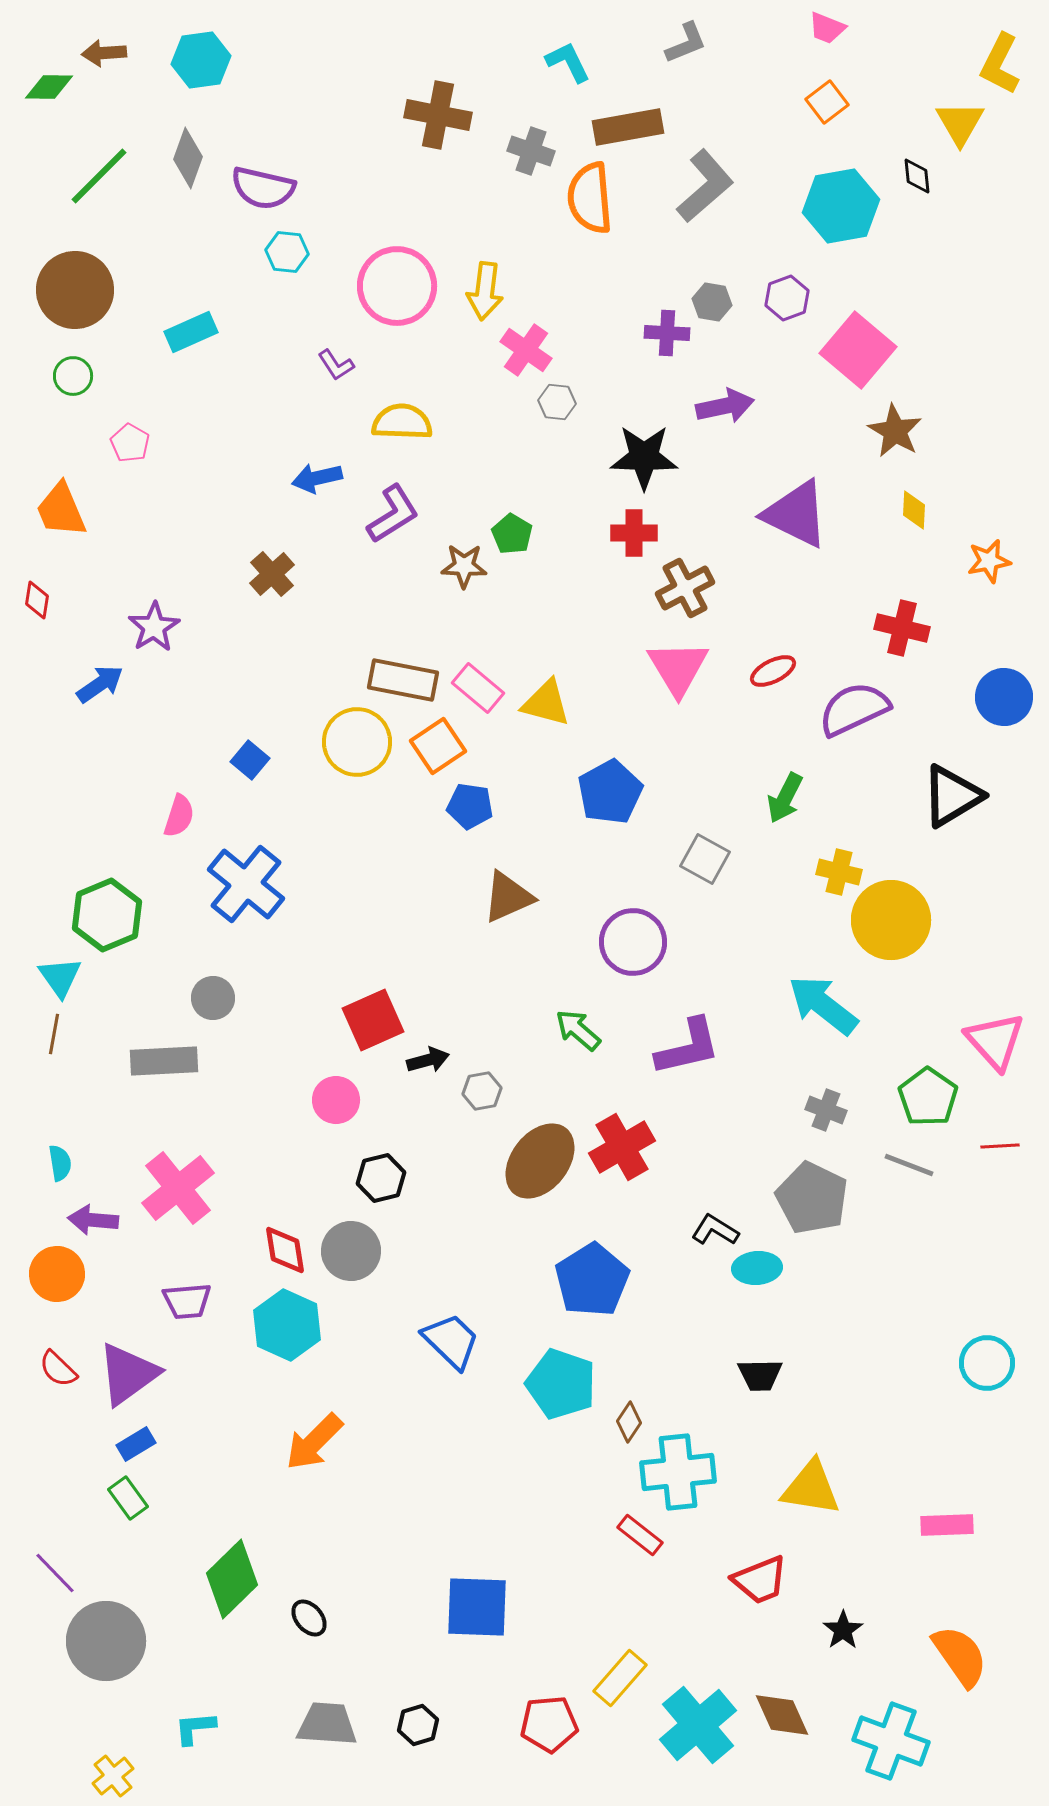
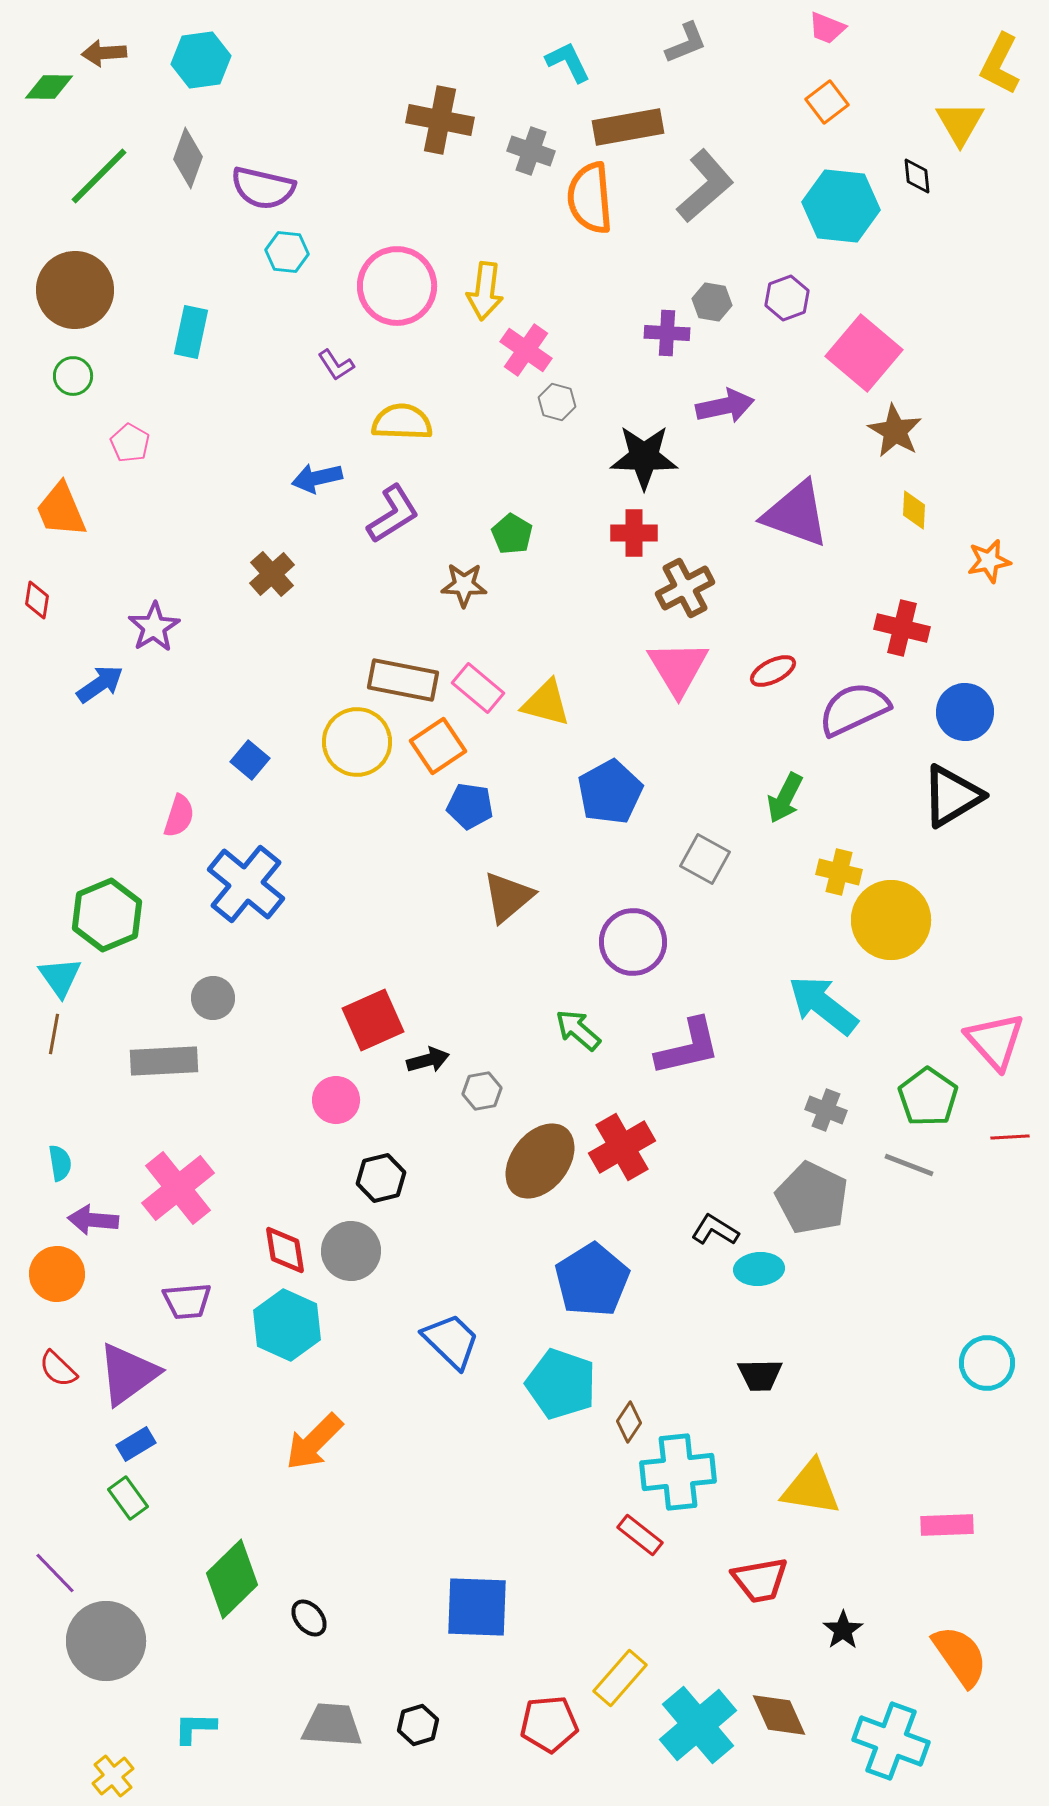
brown cross at (438, 115): moved 2 px right, 5 px down
cyan hexagon at (841, 206): rotated 16 degrees clockwise
cyan rectangle at (191, 332): rotated 54 degrees counterclockwise
pink square at (858, 350): moved 6 px right, 3 px down
gray hexagon at (557, 402): rotated 9 degrees clockwise
purple triangle at (796, 514): rotated 6 degrees counterclockwise
brown star at (464, 566): moved 19 px down
blue circle at (1004, 697): moved 39 px left, 15 px down
brown triangle at (508, 897): rotated 16 degrees counterclockwise
red line at (1000, 1146): moved 10 px right, 9 px up
cyan ellipse at (757, 1268): moved 2 px right, 1 px down
red trapezoid at (760, 1580): rotated 12 degrees clockwise
brown diamond at (782, 1715): moved 3 px left
gray trapezoid at (327, 1724): moved 5 px right, 1 px down
cyan L-shape at (195, 1728): rotated 6 degrees clockwise
